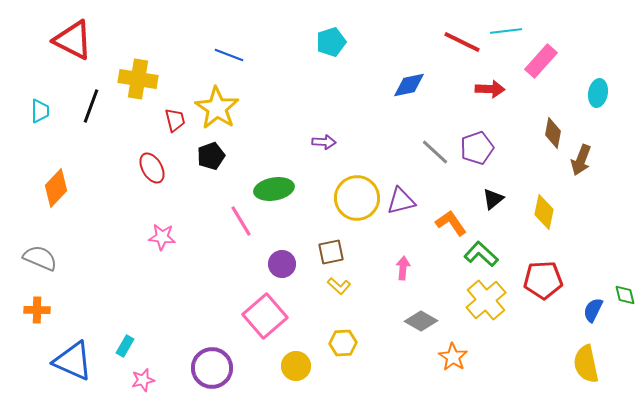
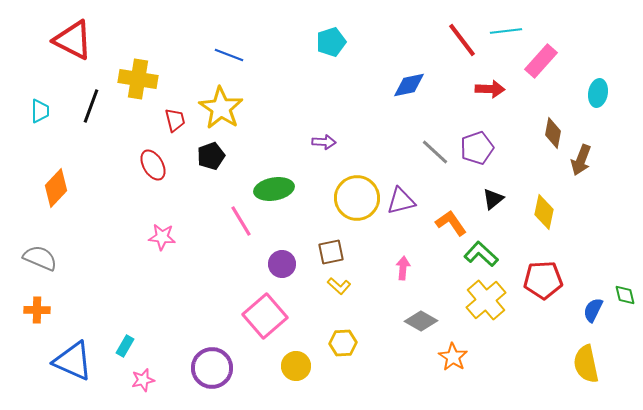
red line at (462, 42): moved 2 px up; rotated 27 degrees clockwise
yellow star at (217, 108): moved 4 px right
red ellipse at (152, 168): moved 1 px right, 3 px up
